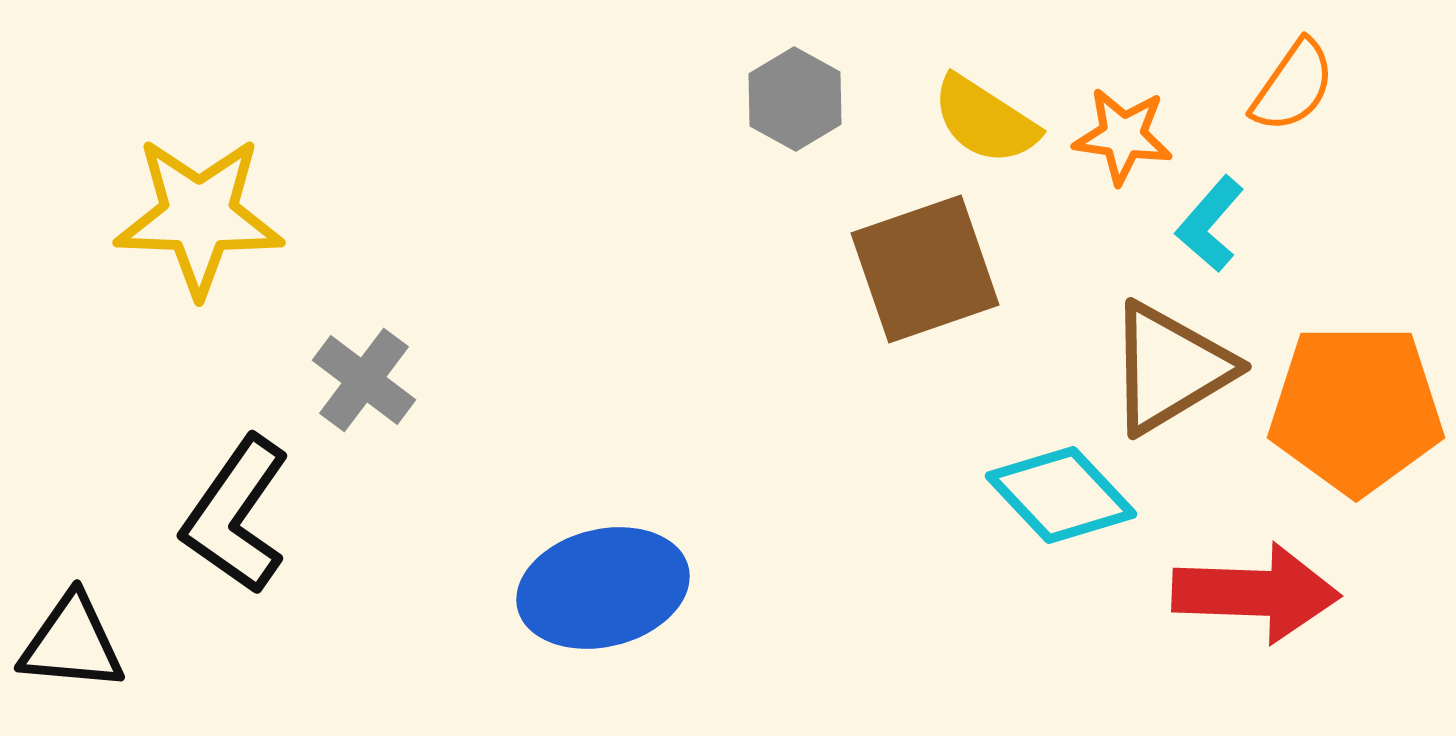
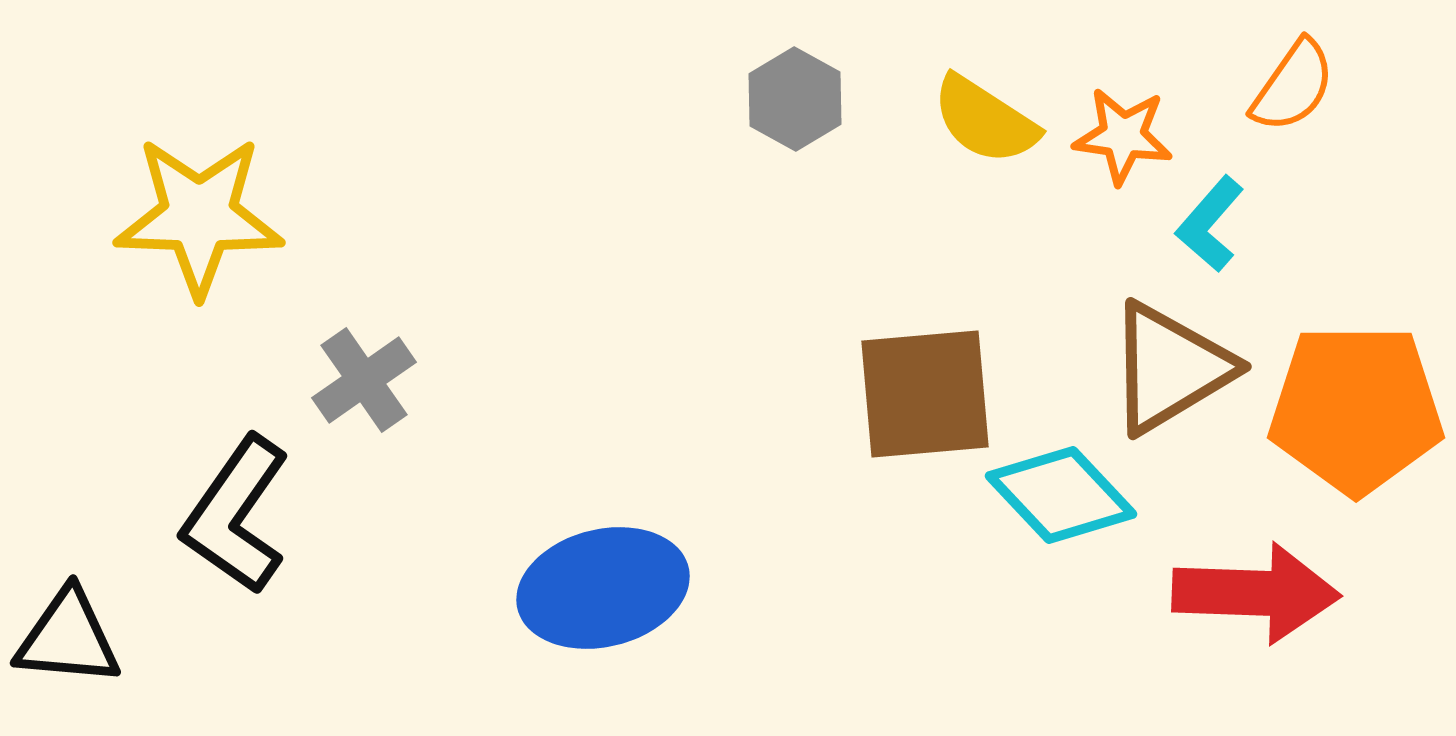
brown square: moved 125 px down; rotated 14 degrees clockwise
gray cross: rotated 18 degrees clockwise
black triangle: moved 4 px left, 5 px up
